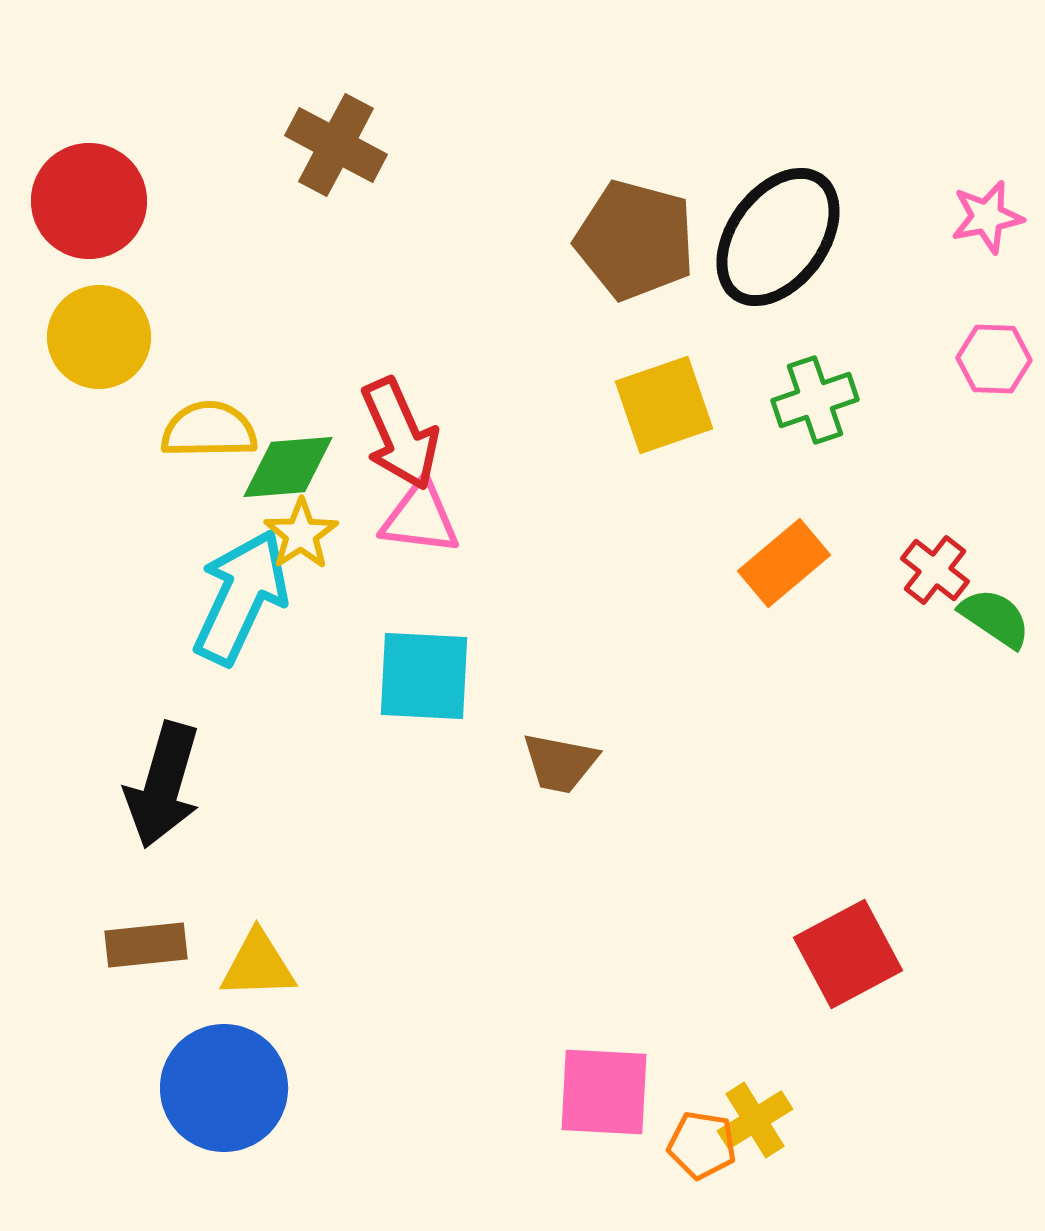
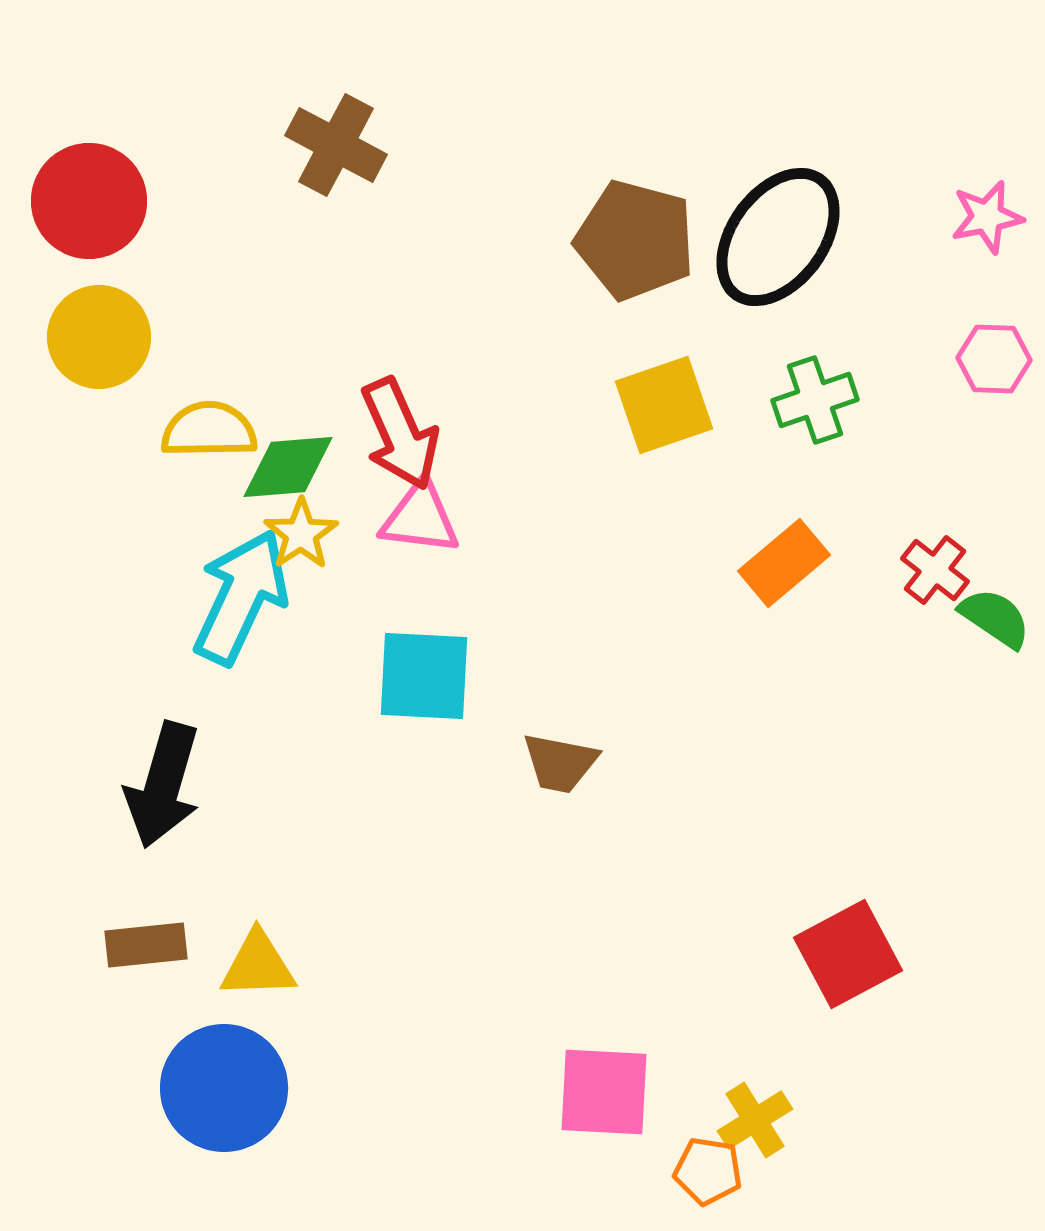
orange pentagon: moved 6 px right, 26 px down
